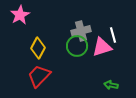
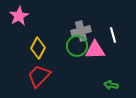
pink star: moved 1 px left, 1 px down
pink triangle: moved 7 px left, 3 px down; rotated 15 degrees clockwise
